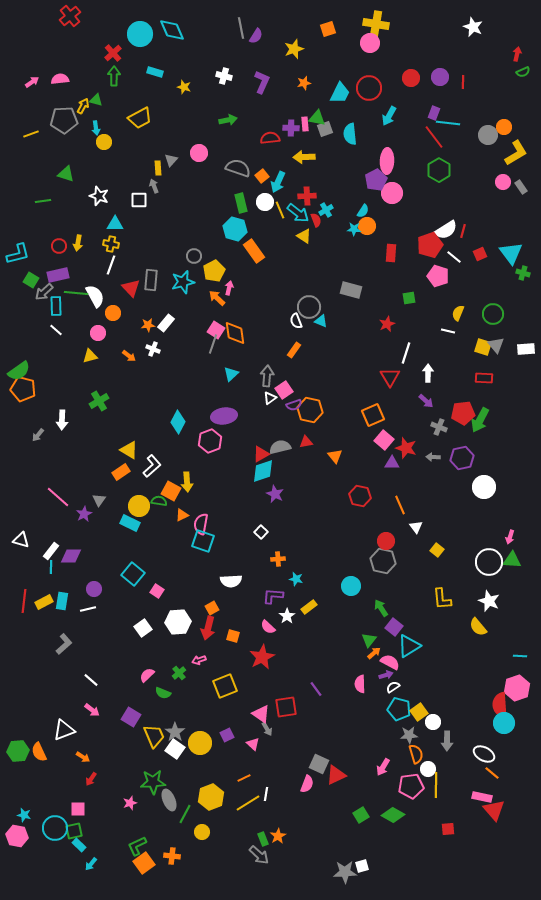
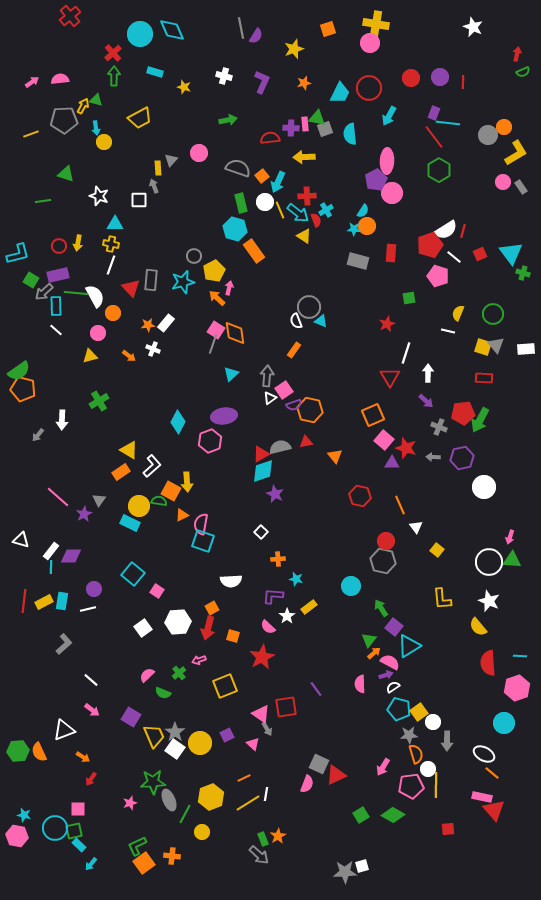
gray rectangle at (351, 290): moved 7 px right, 29 px up
red semicircle at (500, 705): moved 12 px left, 42 px up
